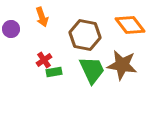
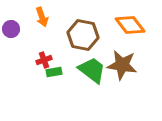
brown hexagon: moved 2 px left
red cross: rotated 14 degrees clockwise
green trapezoid: rotated 28 degrees counterclockwise
